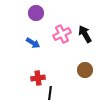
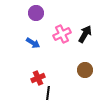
black arrow: rotated 60 degrees clockwise
red cross: rotated 16 degrees counterclockwise
black line: moved 2 px left
